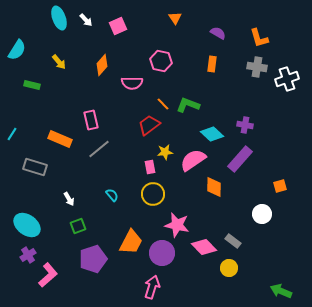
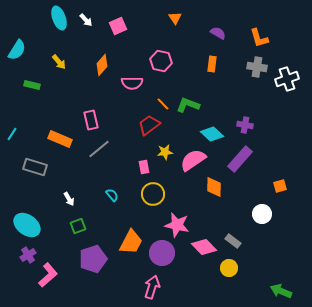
pink rectangle at (150, 167): moved 6 px left
